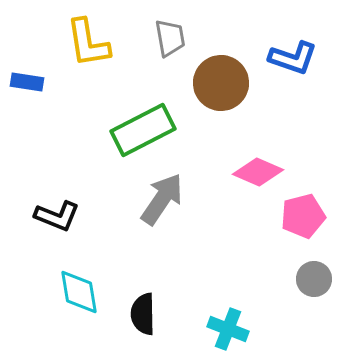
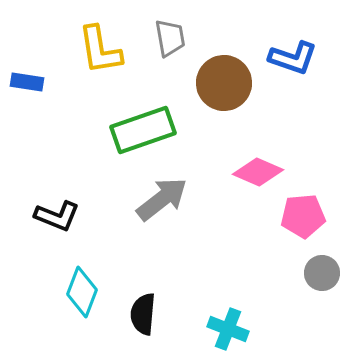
yellow L-shape: moved 12 px right, 7 px down
brown circle: moved 3 px right
green rectangle: rotated 8 degrees clockwise
gray arrow: rotated 18 degrees clockwise
pink pentagon: rotated 9 degrees clockwise
gray circle: moved 8 px right, 6 px up
cyan diamond: moved 3 px right; rotated 30 degrees clockwise
black semicircle: rotated 6 degrees clockwise
